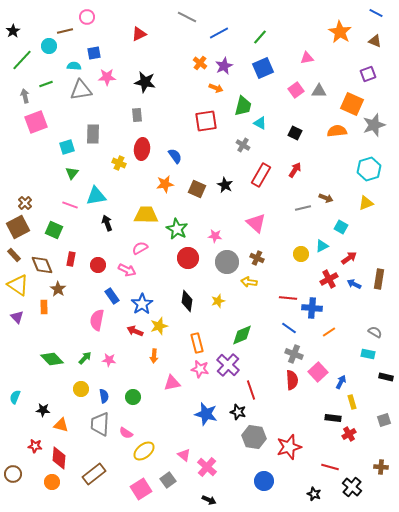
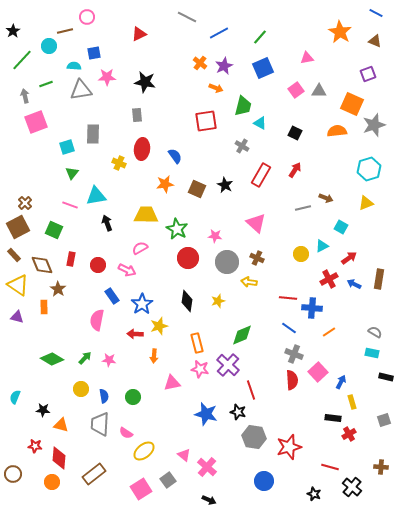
gray cross at (243, 145): moved 1 px left, 1 px down
purple triangle at (17, 317): rotated 32 degrees counterclockwise
red arrow at (135, 331): moved 3 px down; rotated 21 degrees counterclockwise
cyan rectangle at (368, 354): moved 4 px right, 1 px up
green diamond at (52, 359): rotated 15 degrees counterclockwise
